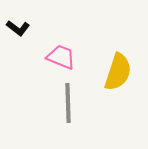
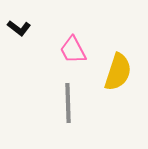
black L-shape: moved 1 px right
pink trapezoid: moved 12 px right, 7 px up; rotated 140 degrees counterclockwise
